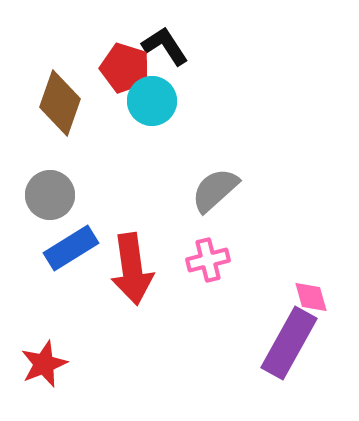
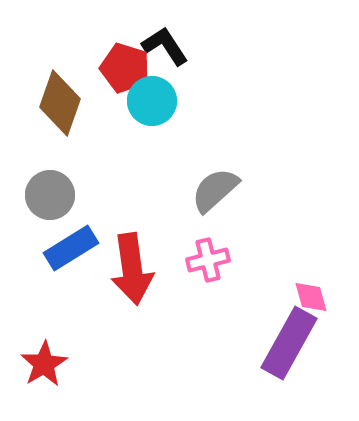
red star: rotated 9 degrees counterclockwise
